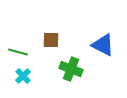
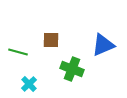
blue triangle: rotated 50 degrees counterclockwise
green cross: moved 1 px right
cyan cross: moved 6 px right, 8 px down
